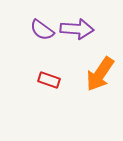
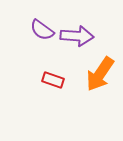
purple arrow: moved 7 px down
red rectangle: moved 4 px right
